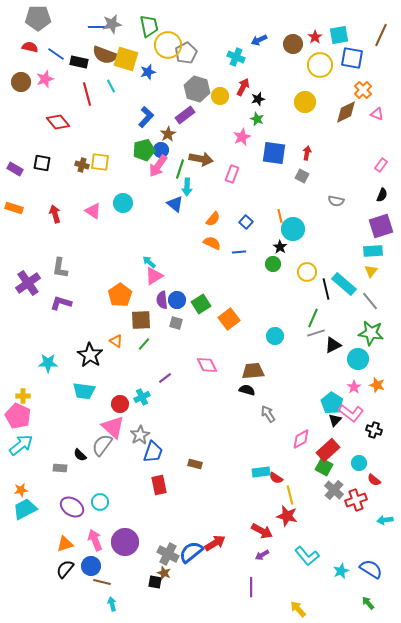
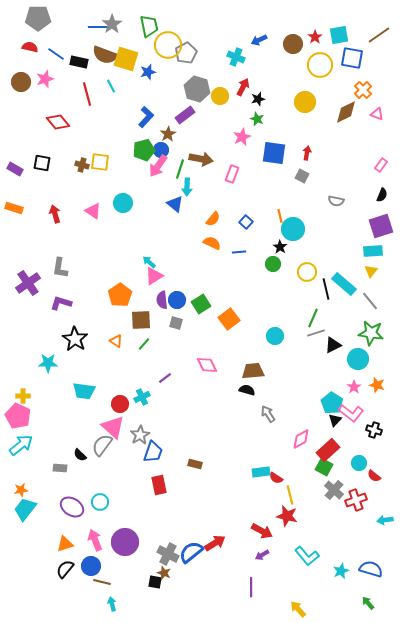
gray star at (112, 24): rotated 24 degrees counterclockwise
brown line at (381, 35): moved 2 px left; rotated 30 degrees clockwise
black star at (90, 355): moved 15 px left, 16 px up
red semicircle at (374, 480): moved 4 px up
cyan trapezoid at (25, 509): rotated 25 degrees counterclockwise
blue semicircle at (371, 569): rotated 15 degrees counterclockwise
